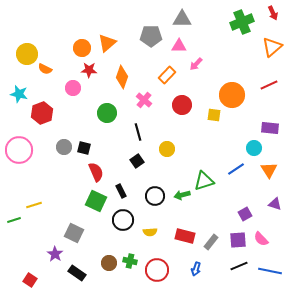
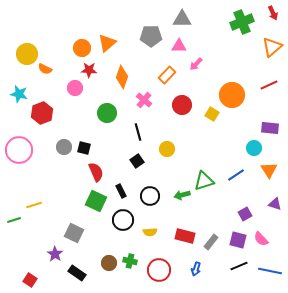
pink circle at (73, 88): moved 2 px right
yellow square at (214, 115): moved 2 px left, 1 px up; rotated 24 degrees clockwise
blue line at (236, 169): moved 6 px down
black circle at (155, 196): moved 5 px left
purple square at (238, 240): rotated 18 degrees clockwise
red circle at (157, 270): moved 2 px right
